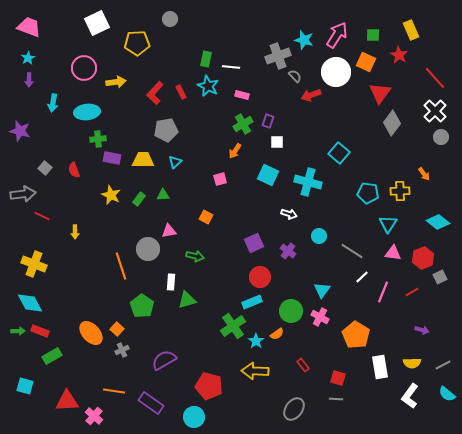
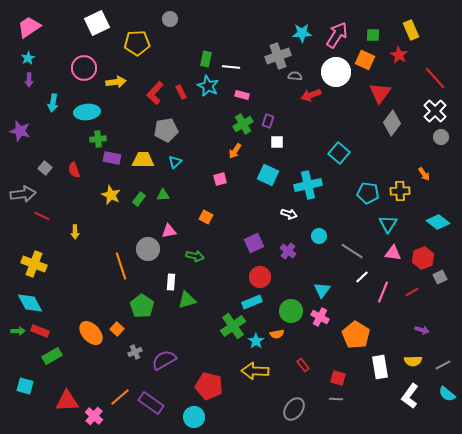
pink trapezoid at (29, 27): rotated 55 degrees counterclockwise
cyan star at (304, 40): moved 2 px left, 7 px up; rotated 18 degrees counterclockwise
orange square at (366, 62): moved 1 px left, 2 px up
gray semicircle at (295, 76): rotated 40 degrees counterclockwise
cyan cross at (308, 182): moved 3 px down; rotated 28 degrees counterclockwise
orange semicircle at (277, 334): rotated 24 degrees clockwise
gray cross at (122, 350): moved 13 px right, 2 px down
yellow semicircle at (412, 363): moved 1 px right, 2 px up
orange line at (114, 391): moved 6 px right, 6 px down; rotated 50 degrees counterclockwise
